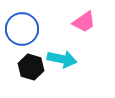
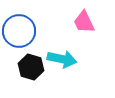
pink trapezoid: rotated 100 degrees clockwise
blue circle: moved 3 px left, 2 px down
